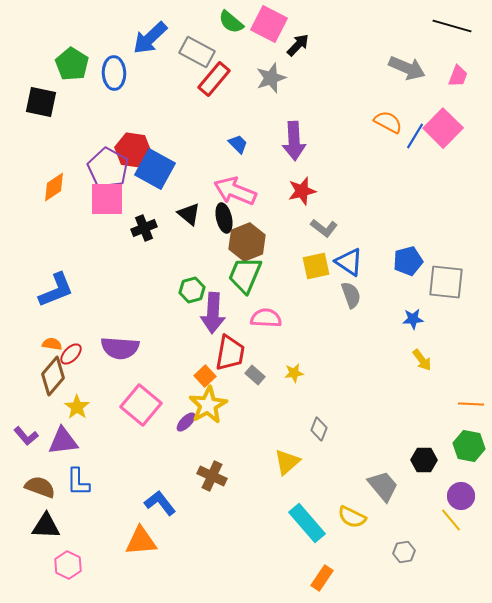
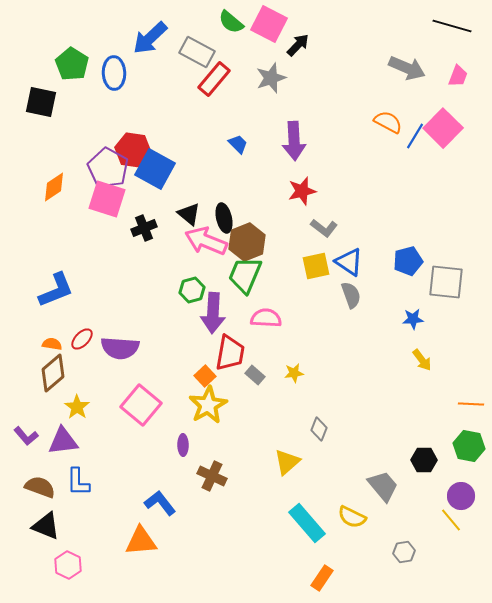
pink arrow at (235, 191): moved 29 px left, 50 px down
pink square at (107, 199): rotated 18 degrees clockwise
red ellipse at (71, 354): moved 11 px right, 15 px up
brown diamond at (53, 376): moved 3 px up; rotated 9 degrees clockwise
purple ellipse at (186, 422): moved 3 px left, 23 px down; rotated 45 degrees counterclockwise
black triangle at (46, 526): rotated 20 degrees clockwise
